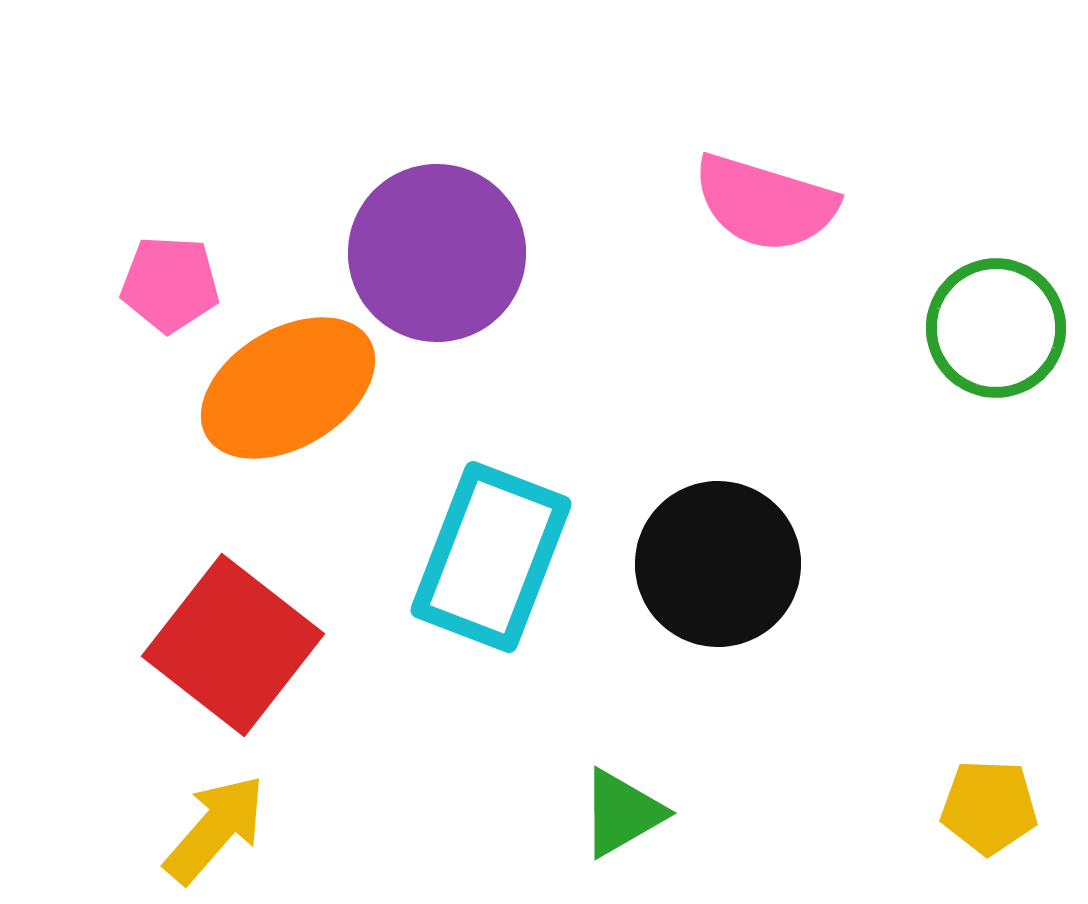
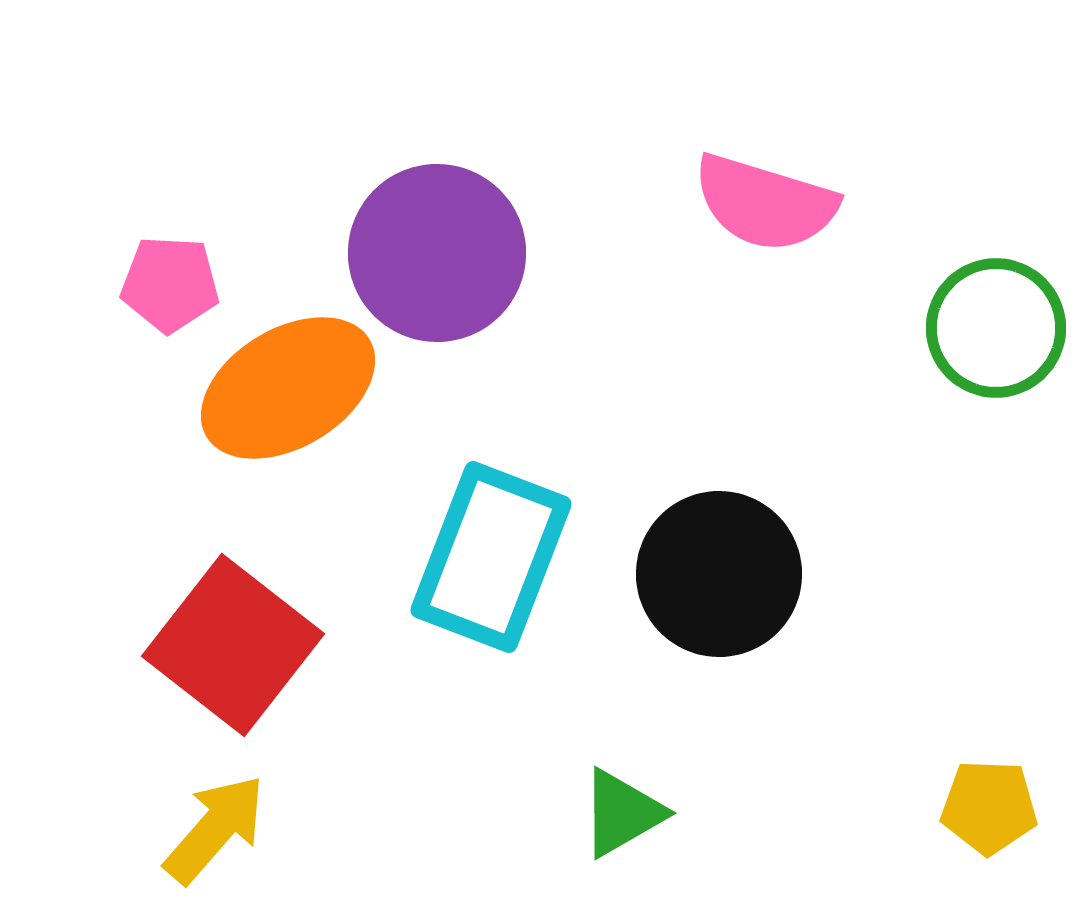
black circle: moved 1 px right, 10 px down
